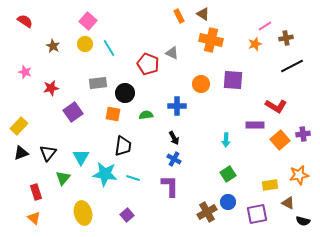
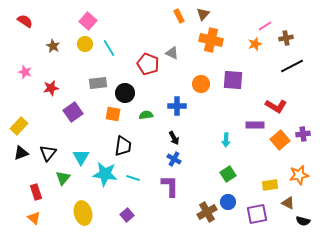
brown triangle at (203, 14): rotated 40 degrees clockwise
